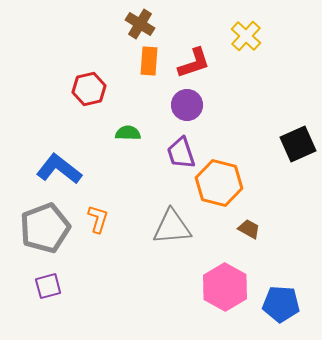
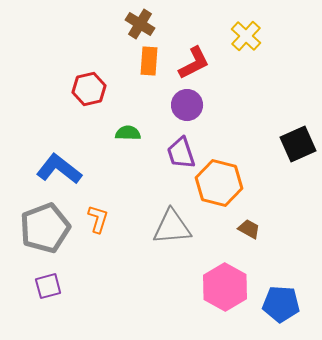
red L-shape: rotated 9 degrees counterclockwise
